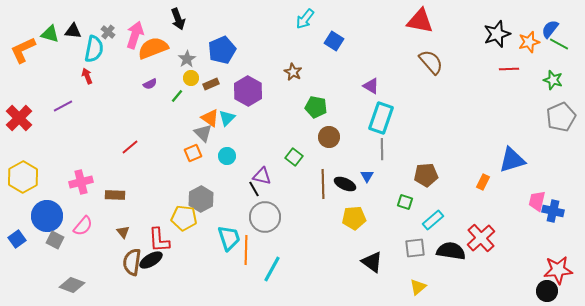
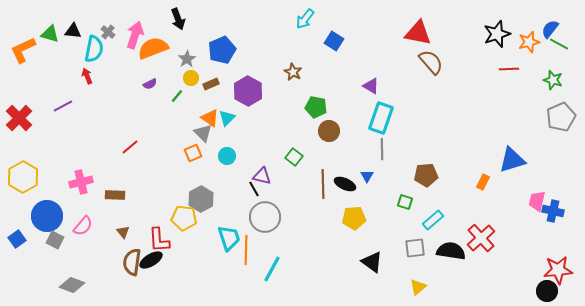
red triangle at (420, 21): moved 2 px left, 12 px down
brown circle at (329, 137): moved 6 px up
